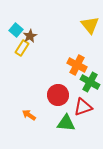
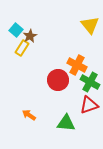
red circle: moved 15 px up
red triangle: moved 6 px right, 2 px up
